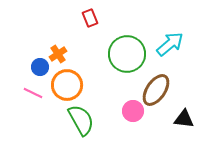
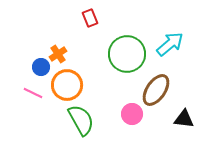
blue circle: moved 1 px right
pink circle: moved 1 px left, 3 px down
